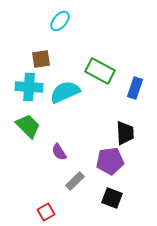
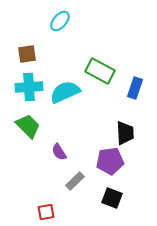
brown square: moved 14 px left, 5 px up
cyan cross: rotated 8 degrees counterclockwise
red square: rotated 18 degrees clockwise
